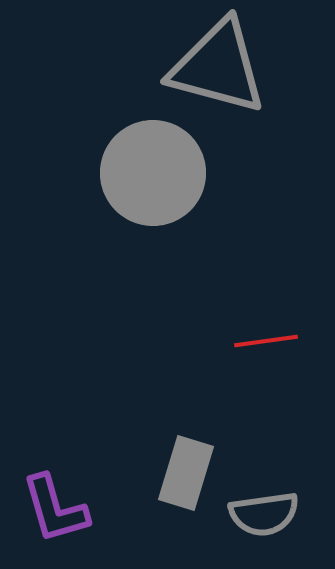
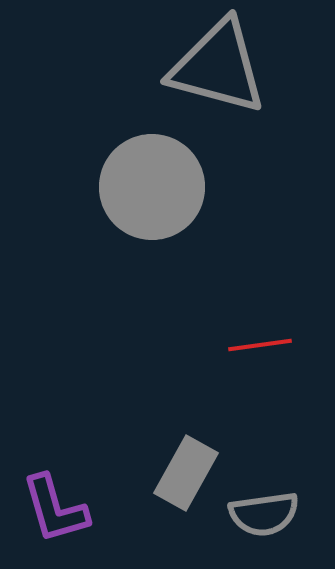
gray circle: moved 1 px left, 14 px down
red line: moved 6 px left, 4 px down
gray rectangle: rotated 12 degrees clockwise
